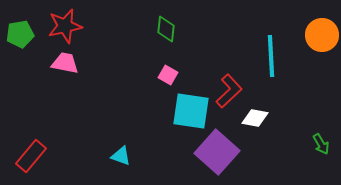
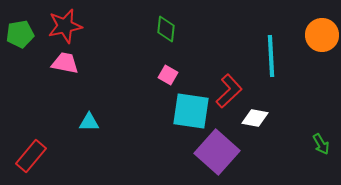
cyan triangle: moved 32 px left, 34 px up; rotated 20 degrees counterclockwise
